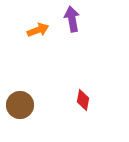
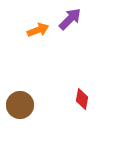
purple arrow: moved 2 px left; rotated 55 degrees clockwise
red diamond: moved 1 px left, 1 px up
